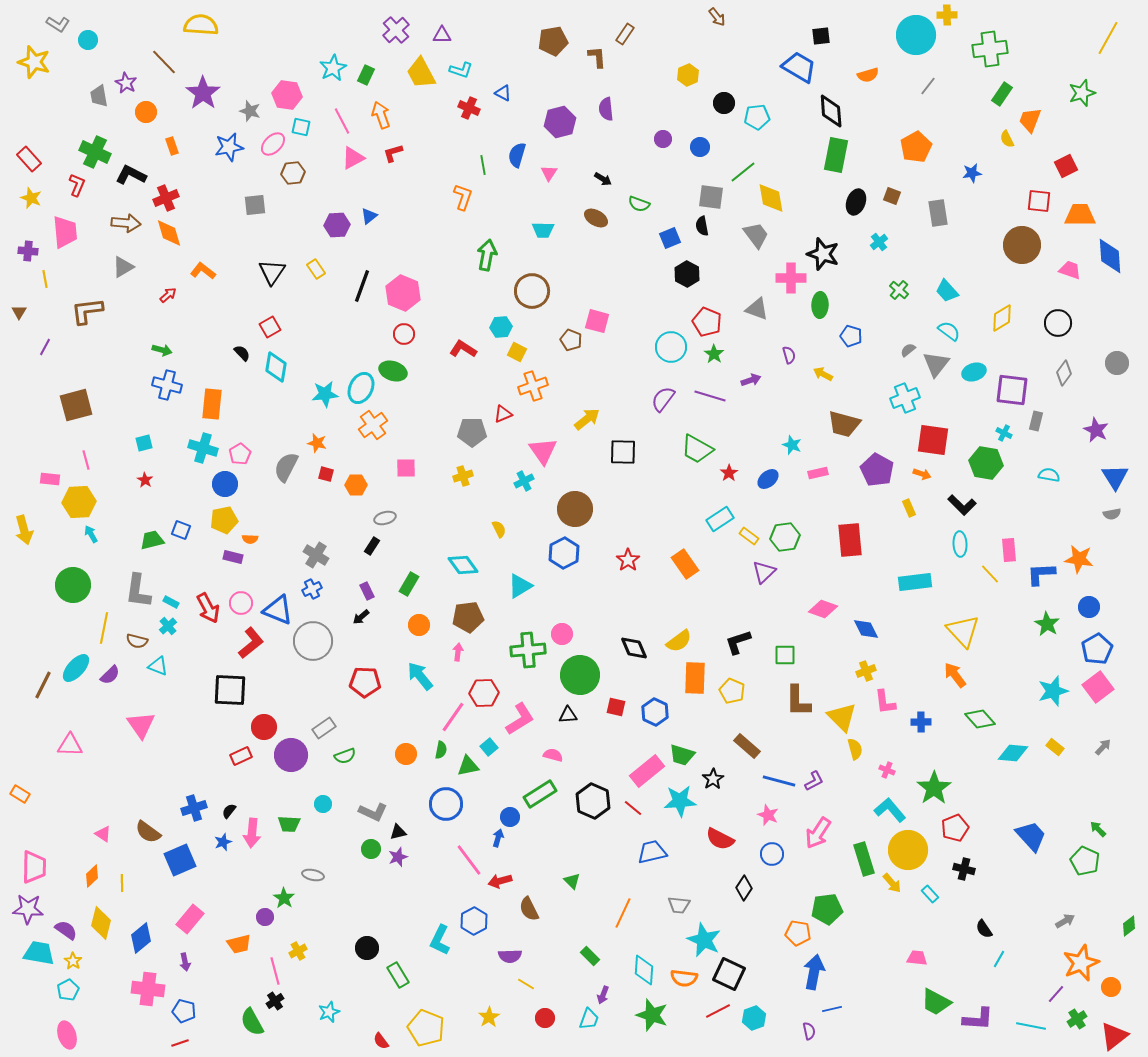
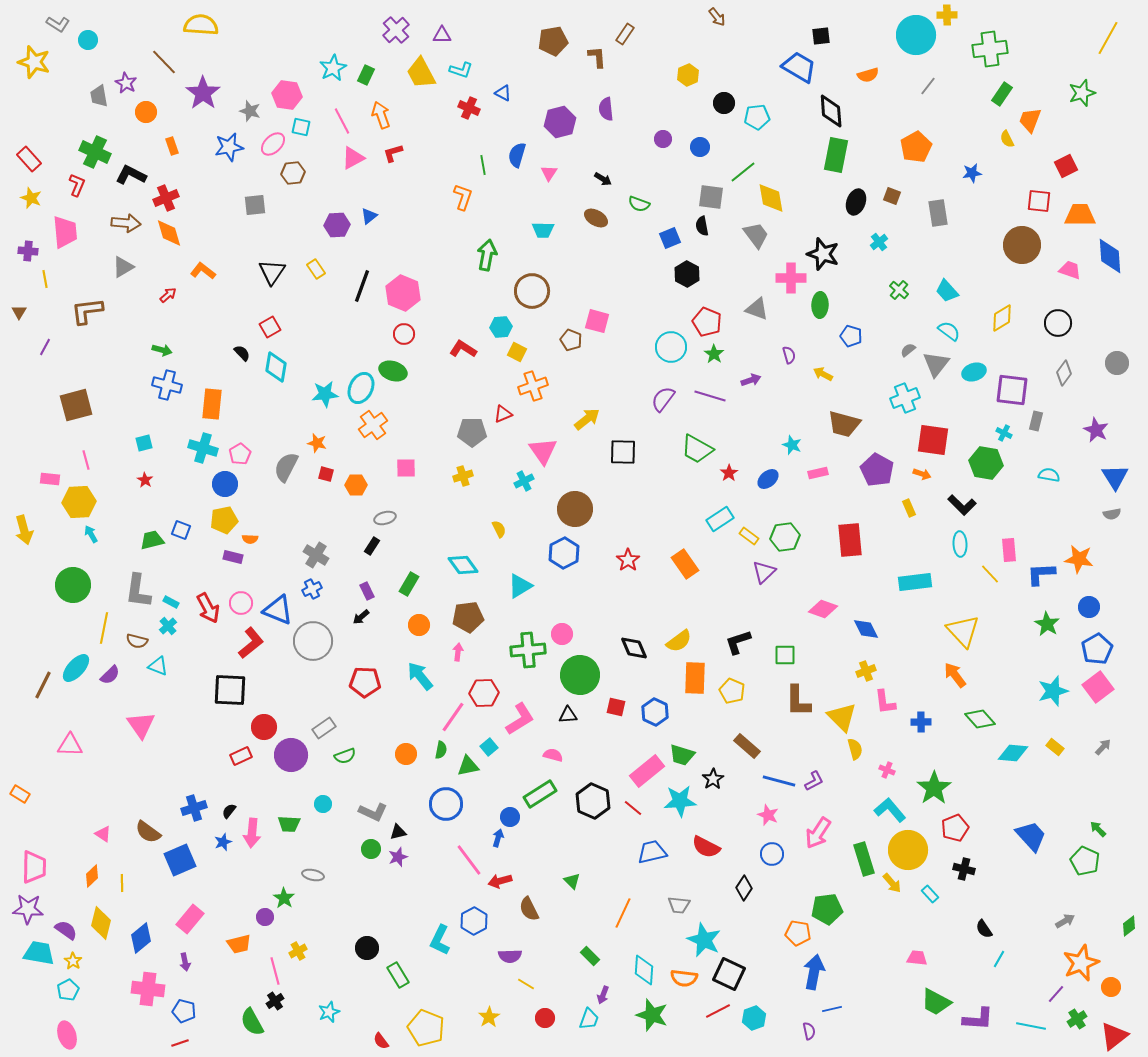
red semicircle at (720, 839): moved 14 px left, 8 px down
